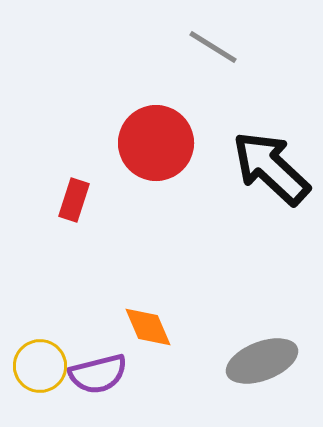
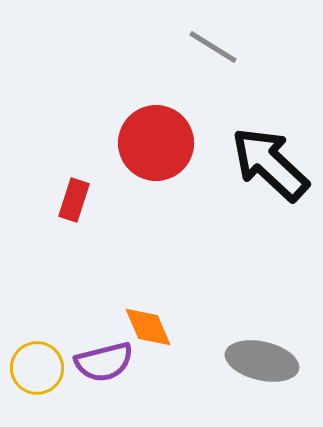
black arrow: moved 1 px left, 4 px up
gray ellipse: rotated 34 degrees clockwise
yellow circle: moved 3 px left, 2 px down
purple semicircle: moved 6 px right, 12 px up
